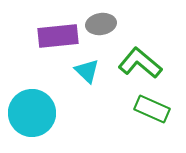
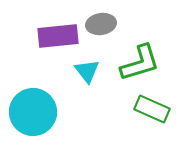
green L-shape: rotated 123 degrees clockwise
cyan triangle: rotated 8 degrees clockwise
cyan circle: moved 1 px right, 1 px up
